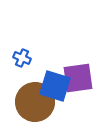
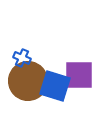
purple square: moved 1 px right, 3 px up; rotated 8 degrees clockwise
brown circle: moved 7 px left, 21 px up
